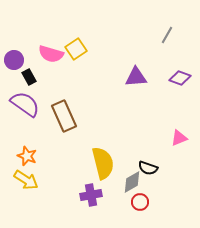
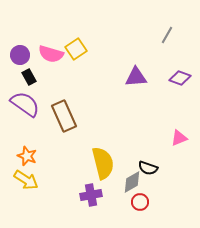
purple circle: moved 6 px right, 5 px up
